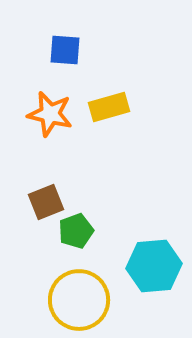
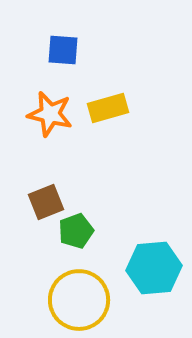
blue square: moved 2 px left
yellow rectangle: moved 1 px left, 1 px down
cyan hexagon: moved 2 px down
